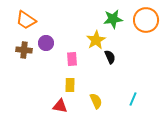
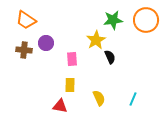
green star: moved 1 px down
yellow semicircle: moved 3 px right, 3 px up
